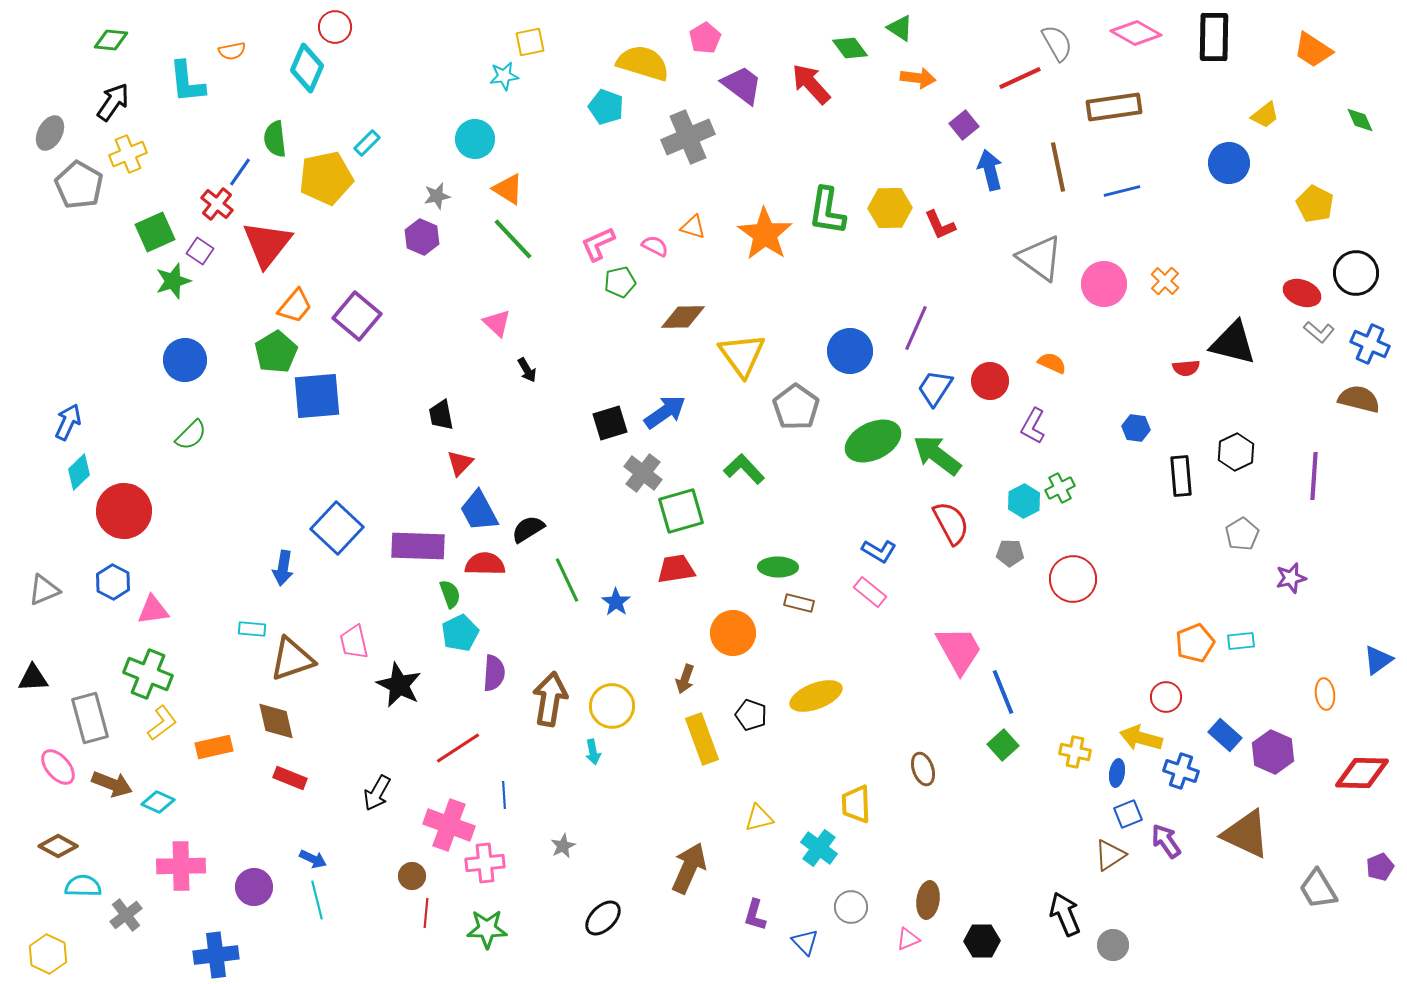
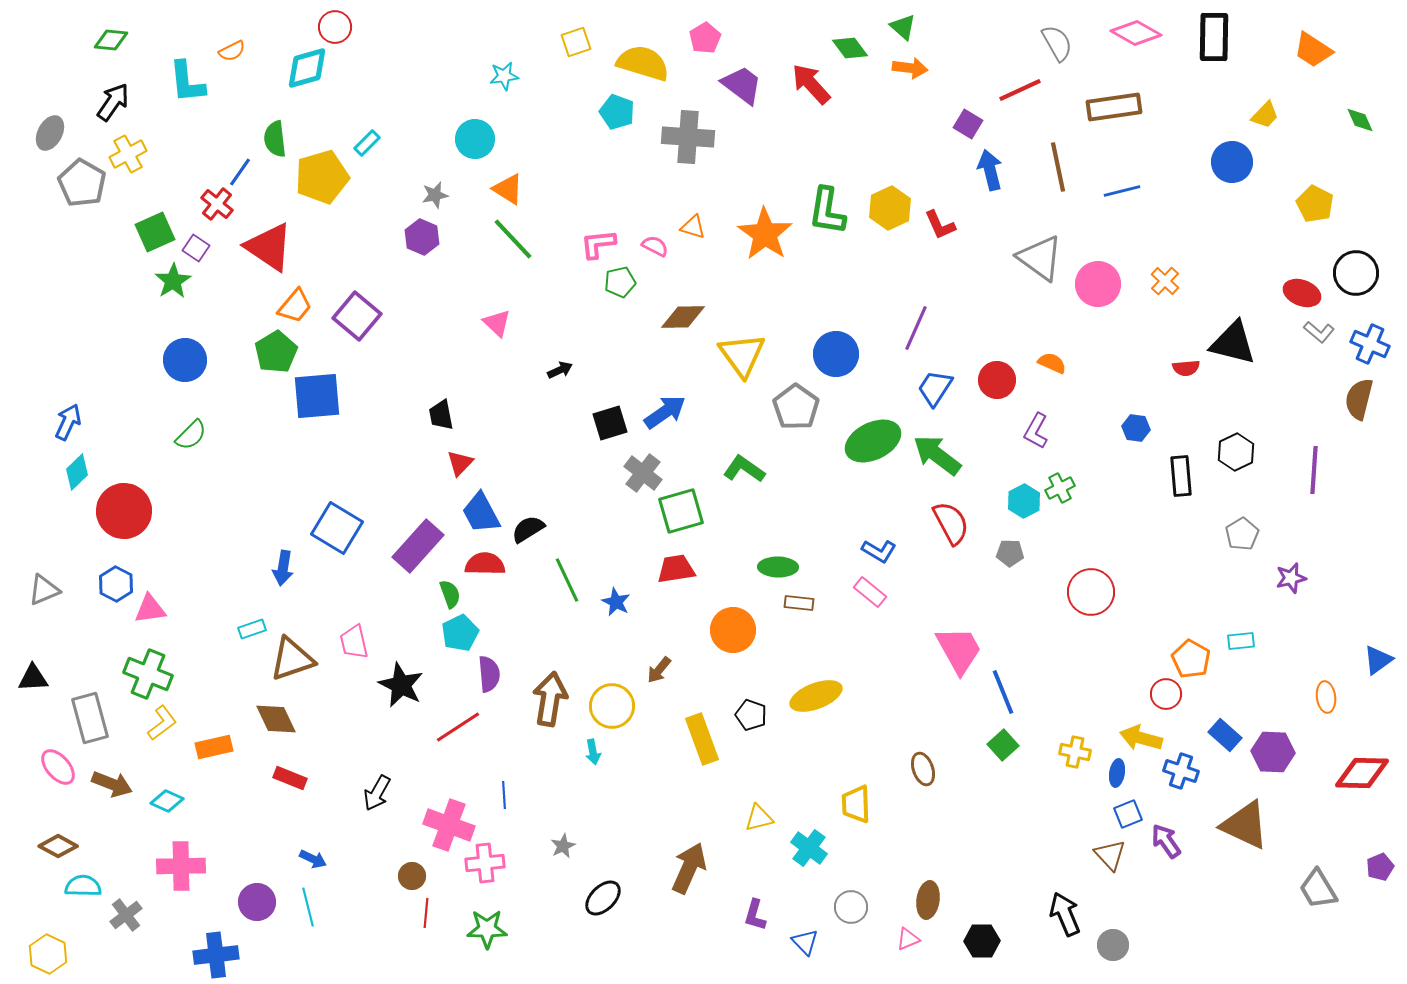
green triangle at (900, 28): moved 3 px right, 1 px up; rotated 8 degrees clockwise
yellow square at (530, 42): moved 46 px right; rotated 8 degrees counterclockwise
orange semicircle at (232, 51): rotated 16 degrees counterclockwise
cyan diamond at (307, 68): rotated 51 degrees clockwise
orange arrow at (918, 78): moved 8 px left, 10 px up
red line at (1020, 78): moved 12 px down
cyan pentagon at (606, 107): moved 11 px right, 5 px down
yellow trapezoid at (1265, 115): rotated 8 degrees counterclockwise
purple square at (964, 125): moved 4 px right, 1 px up; rotated 20 degrees counterclockwise
gray cross at (688, 137): rotated 27 degrees clockwise
yellow cross at (128, 154): rotated 6 degrees counterclockwise
blue circle at (1229, 163): moved 3 px right, 1 px up
yellow pentagon at (326, 178): moved 4 px left, 1 px up; rotated 4 degrees counterclockwise
gray pentagon at (79, 185): moved 3 px right, 2 px up
gray star at (437, 196): moved 2 px left, 1 px up
yellow hexagon at (890, 208): rotated 24 degrees counterclockwise
red triangle at (267, 244): moved 2 px right, 3 px down; rotated 34 degrees counterclockwise
pink L-shape at (598, 244): rotated 18 degrees clockwise
purple square at (200, 251): moved 4 px left, 3 px up
green star at (173, 281): rotated 15 degrees counterclockwise
pink circle at (1104, 284): moved 6 px left
blue circle at (850, 351): moved 14 px left, 3 px down
black arrow at (527, 370): moved 33 px right; rotated 85 degrees counterclockwise
red circle at (990, 381): moved 7 px right, 1 px up
brown semicircle at (1359, 399): rotated 90 degrees counterclockwise
purple L-shape at (1033, 426): moved 3 px right, 5 px down
green L-shape at (744, 469): rotated 12 degrees counterclockwise
cyan diamond at (79, 472): moved 2 px left
purple line at (1314, 476): moved 6 px up
blue trapezoid at (479, 511): moved 2 px right, 2 px down
blue square at (337, 528): rotated 12 degrees counterclockwise
purple rectangle at (418, 546): rotated 50 degrees counterclockwise
red circle at (1073, 579): moved 18 px right, 13 px down
blue hexagon at (113, 582): moved 3 px right, 2 px down
blue star at (616, 602): rotated 8 degrees counterclockwise
brown rectangle at (799, 603): rotated 8 degrees counterclockwise
pink triangle at (153, 610): moved 3 px left, 1 px up
cyan rectangle at (252, 629): rotated 24 degrees counterclockwise
orange circle at (733, 633): moved 3 px up
orange pentagon at (1195, 643): moved 4 px left, 16 px down; rotated 21 degrees counterclockwise
purple semicircle at (494, 673): moved 5 px left, 1 px down; rotated 9 degrees counterclockwise
brown arrow at (685, 679): moved 26 px left, 9 px up; rotated 20 degrees clockwise
black star at (399, 685): moved 2 px right
orange ellipse at (1325, 694): moved 1 px right, 3 px down
red circle at (1166, 697): moved 3 px up
brown diamond at (276, 721): moved 2 px up; rotated 12 degrees counterclockwise
red line at (458, 748): moved 21 px up
purple hexagon at (1273, 752): rotated 21 degrees counterclockwise
cyan diamond at (158, 802): moved 9 px right, 1 px up
brown triangle at (1246, 834): moved 1 px left, 9 px up
cyan cross at (819, 848): moved 10 px left
brown triangle at (1110, 855): rotated 40 degrees counterclockwise
purple circle at (254, 887): moved 3 px right, 15 px down
cyan line at (317, 900): moved 9 px left, 7 px down
black ellipse at (603, 918): moved 20 px up
